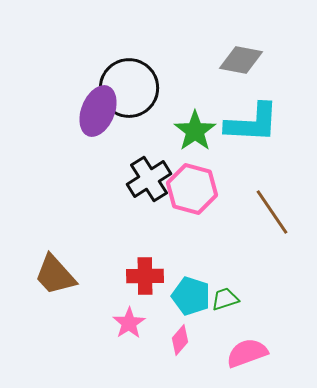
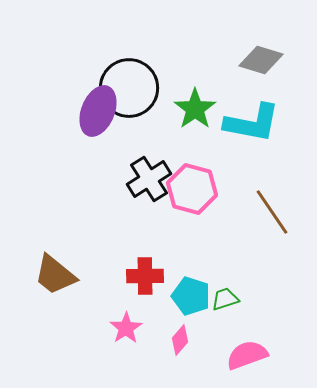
gray diamond: moved 20 px right; rotated 6 degrees clockwise
cyan L-shape: rotated 8 degrees clockwise
green star: moved 22 px up
brown trapezoid: rotated 9 degrees counterclockwise
pink star: moved 3 px left, 5 px down
pink semicircle: moved 2 px down
